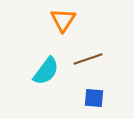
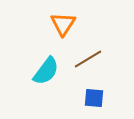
orange triangle: moved 4 px down
brown line: rotated 12 degrees counterclockwise
